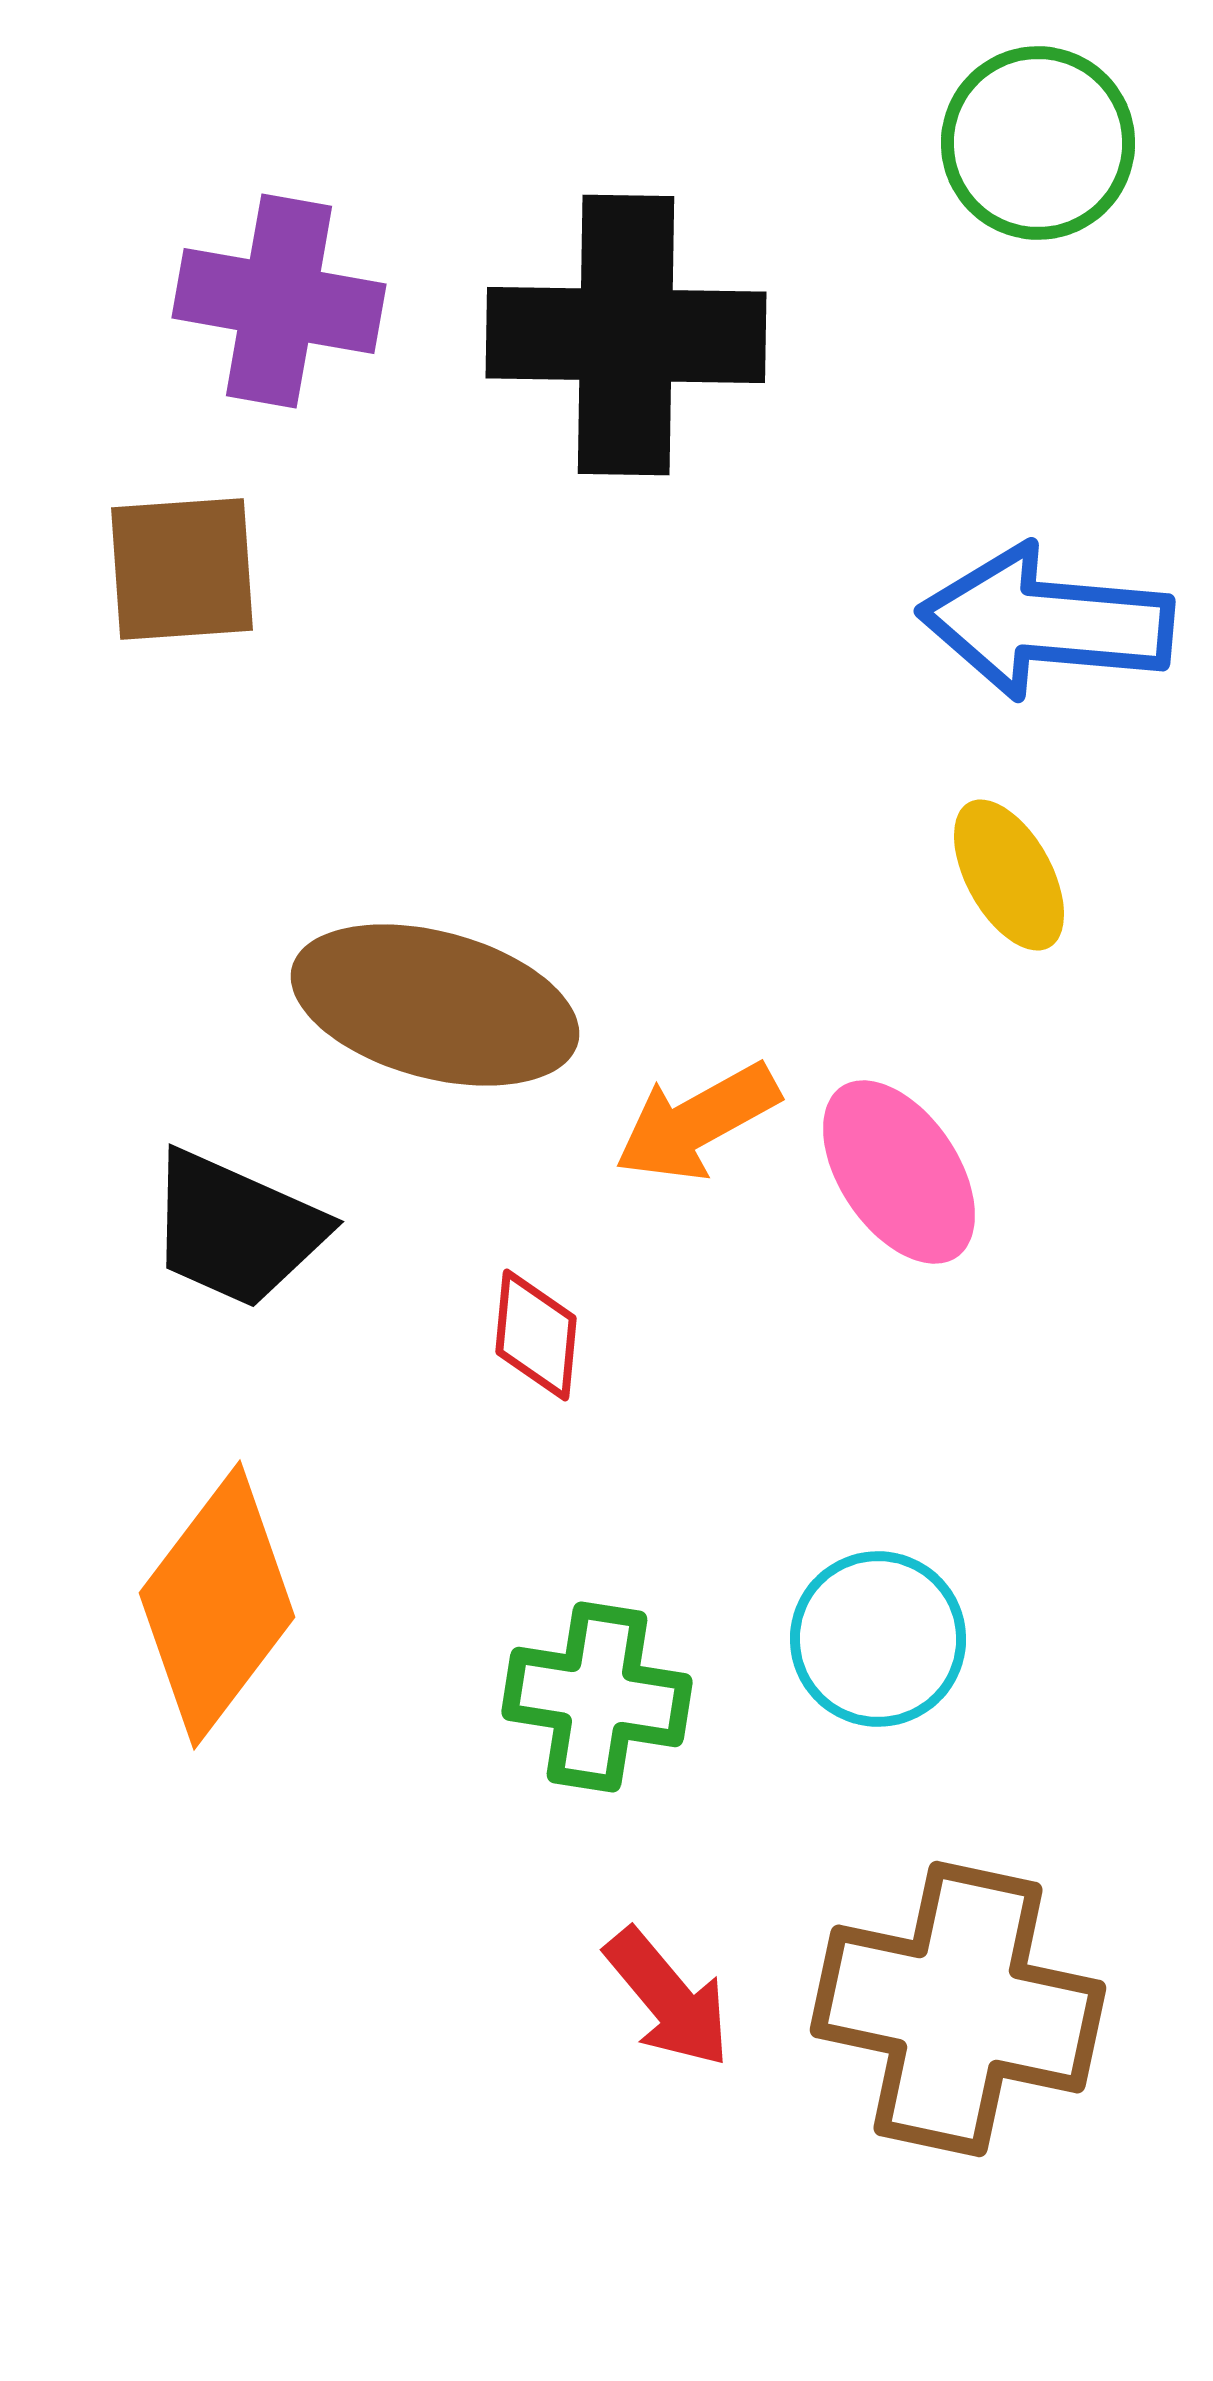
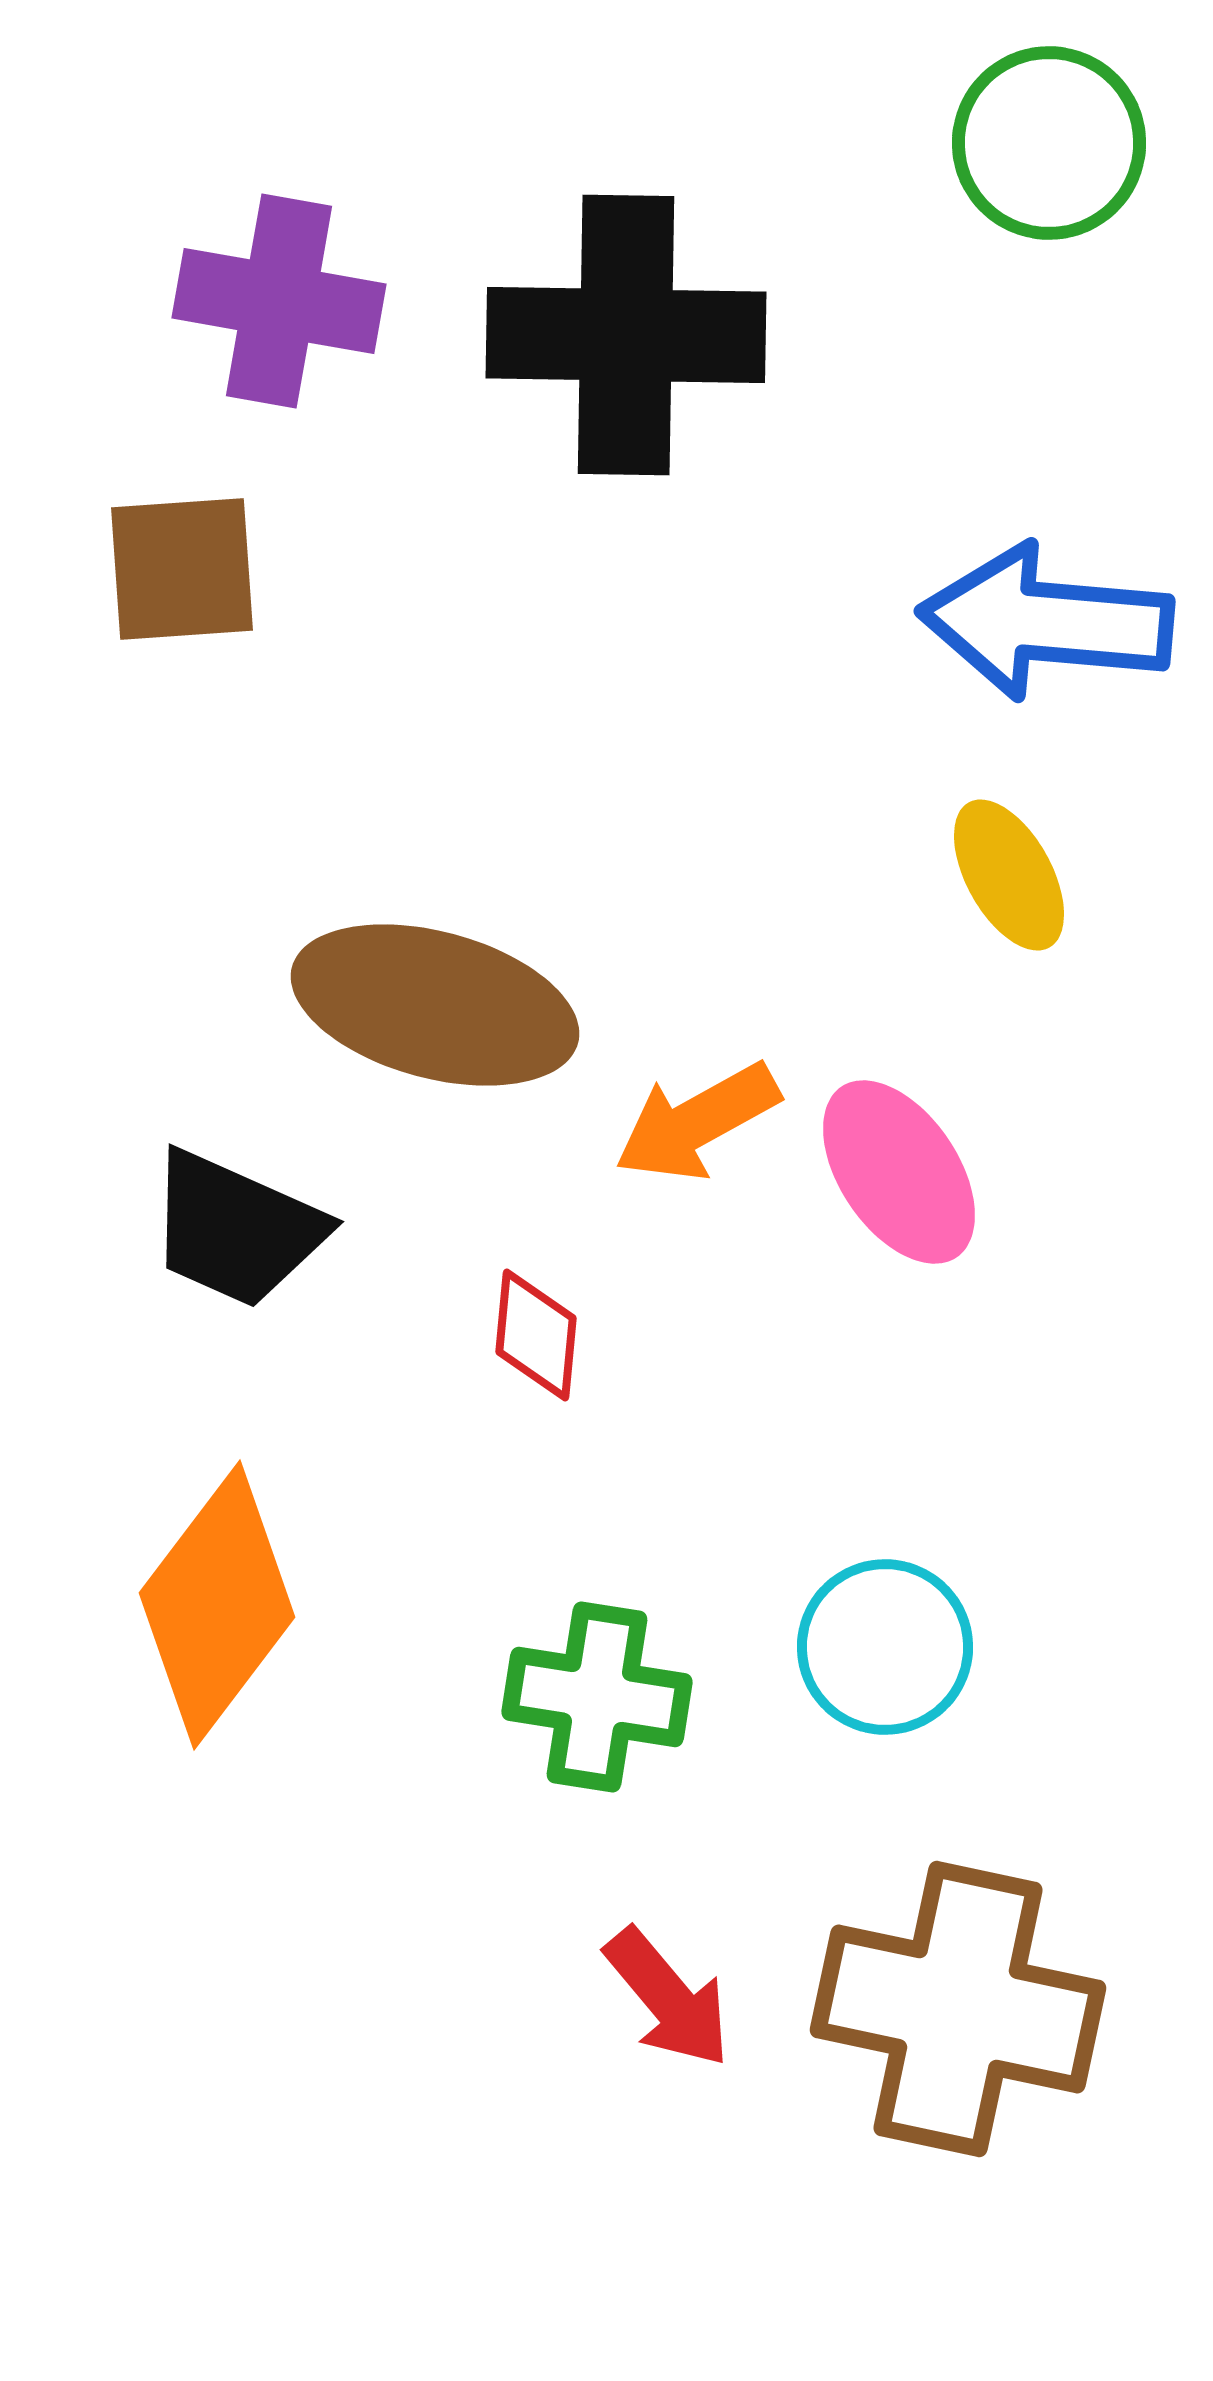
green circle: moved 11 px right
cyan circle: moved 7 px right, 8 px down
